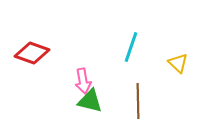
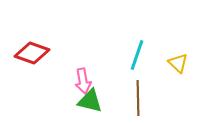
cyan line: moved 6 px right, 8 px down
brown line: moved 3 px up
